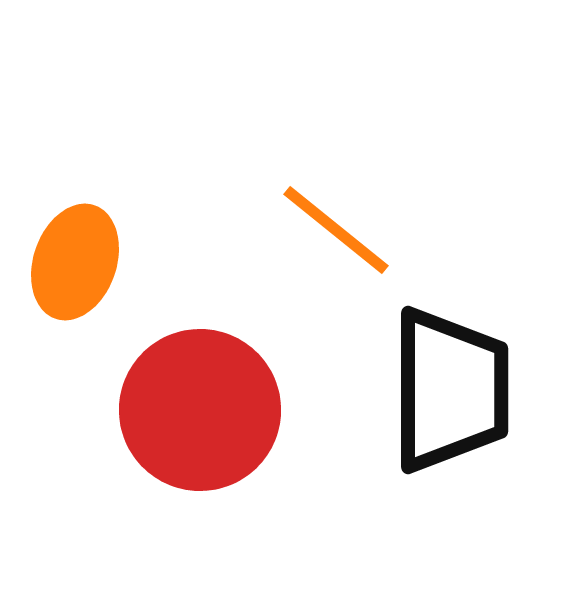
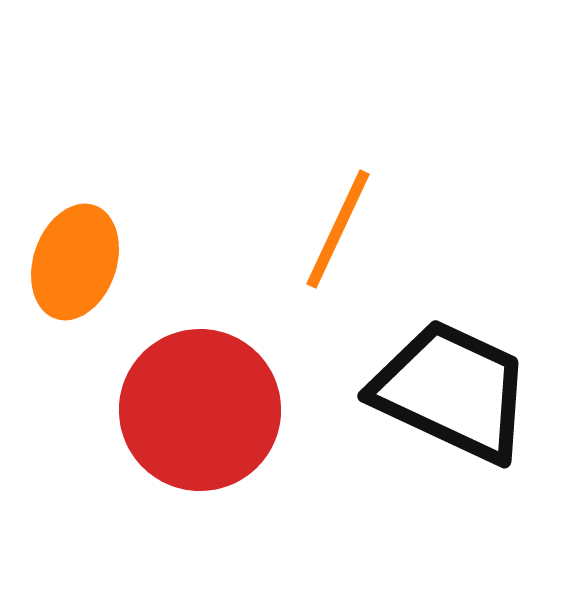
orange line: moved 2 px right, 1 px up; rotated 76 degrees clockwise
black trapezoid: moved 2 px right, 1 px down; rotated 65 degrees counterclockwise
